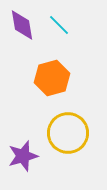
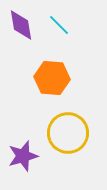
purple diamond: moved 1 px left
orange hexagon: rotated 20 degrees clockwise
